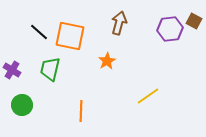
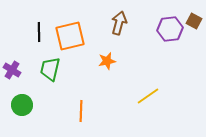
black line: rotated 48 degrees clockwise
orange square: rotated 24 degrees counterclockwise
orange star: rotated 18 degrees clockwise
